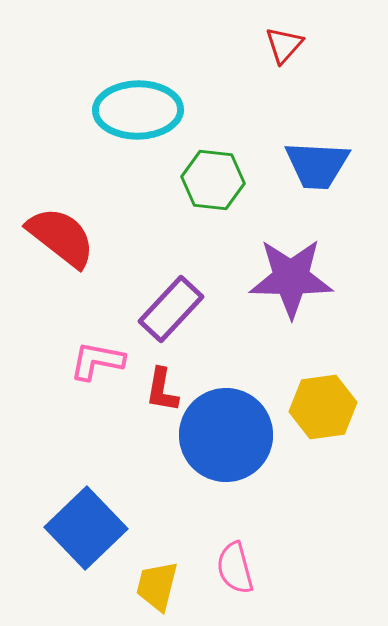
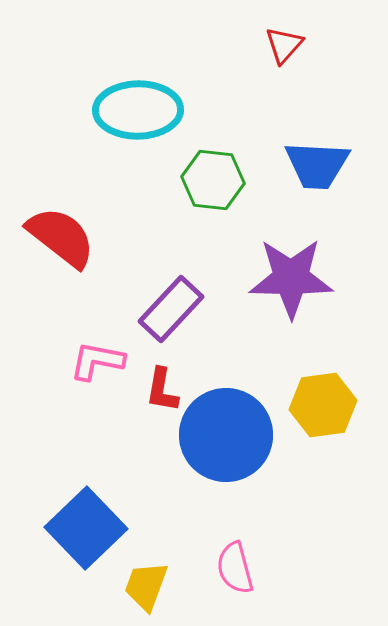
yellow hexagon: moved 2 px up
yellow trapezoid: moved 11 px left; rotated 6 degrees clockwise
